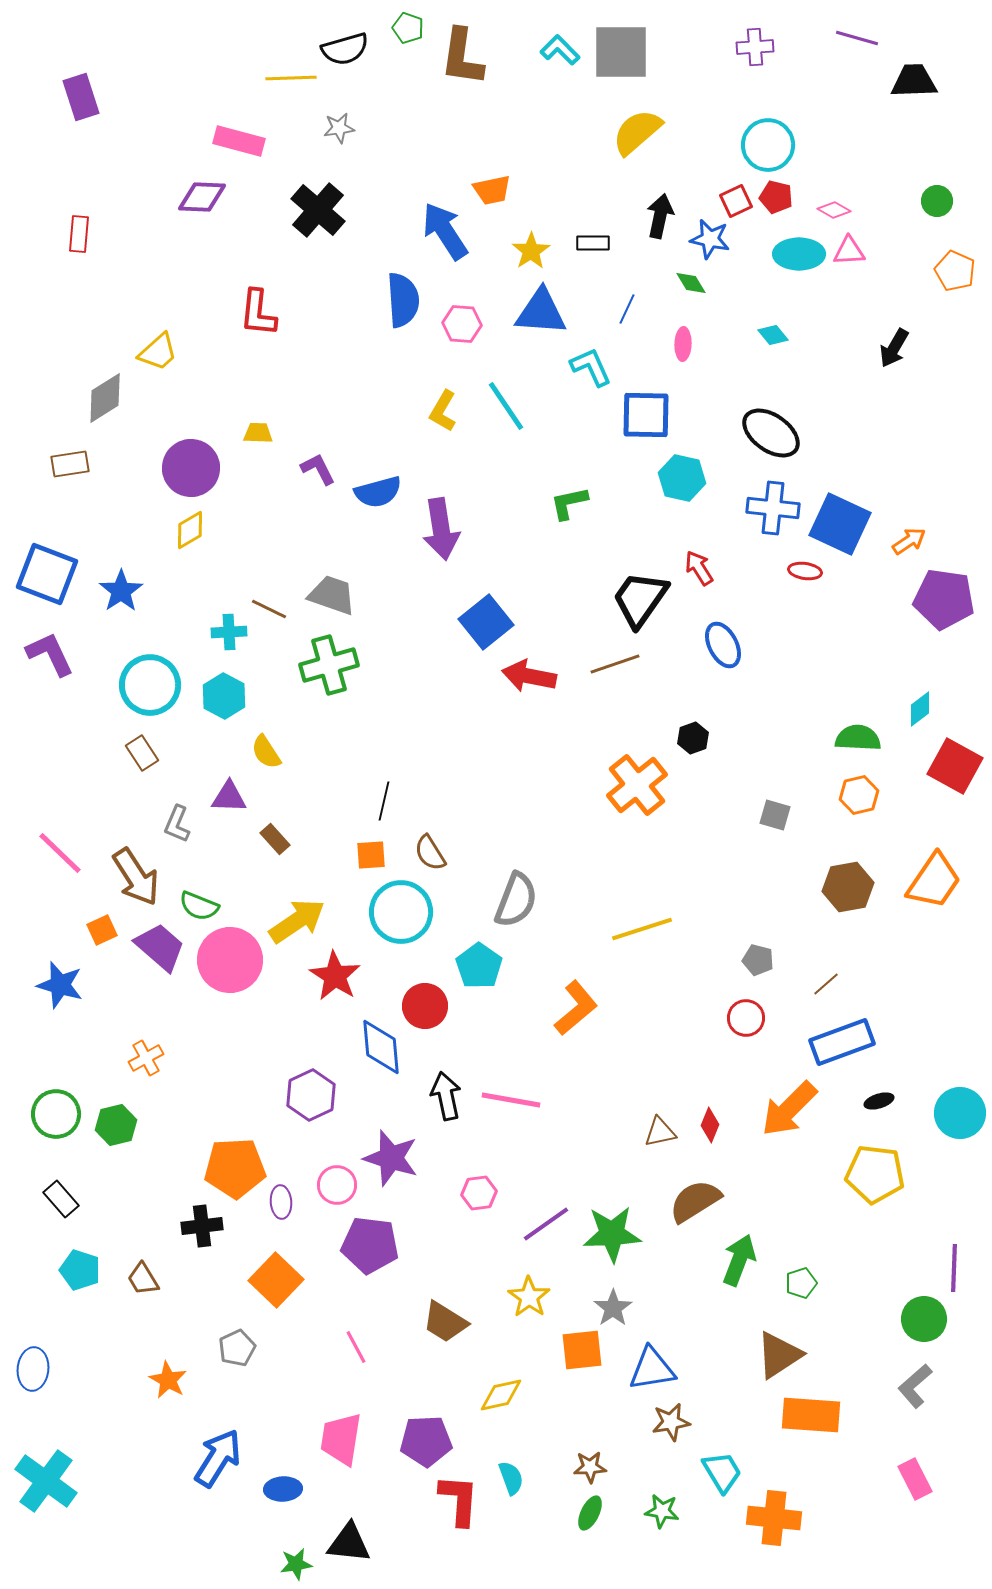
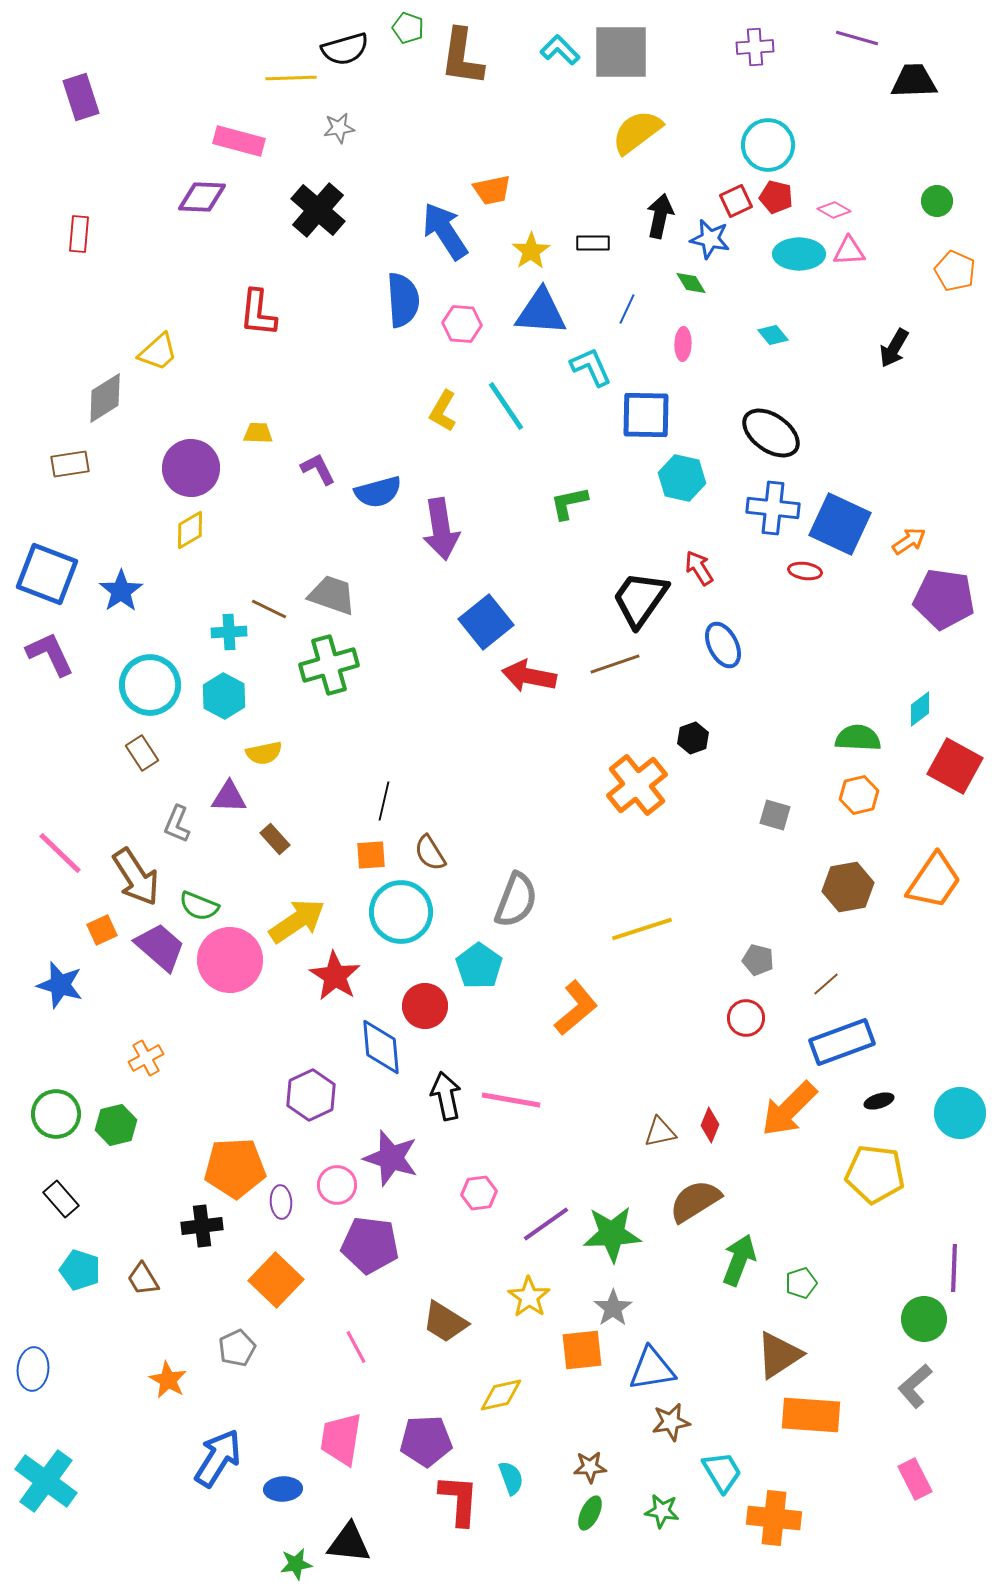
yellow semicircle at (637, 132): rotated 4 degrees clockwise
yellow semicircle at (266, 752): moved 2 px left, 1 px down; rotated 69 degrees counterclockwise
